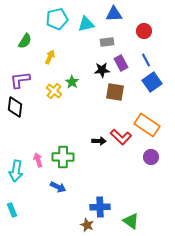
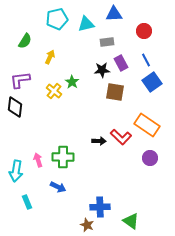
purple circle: moved 1 px left, 1 px down
cyan rectangle: moved 15 px right, 8 px up
